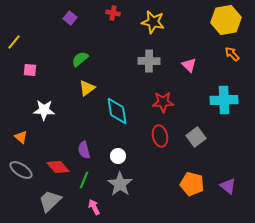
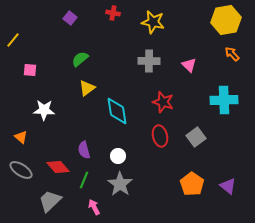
yellow line: moved 1 px left, 2 px up
red star: rotated 20 degrees clockwise
orange pentagon: rotated 20 degrees clockwise
